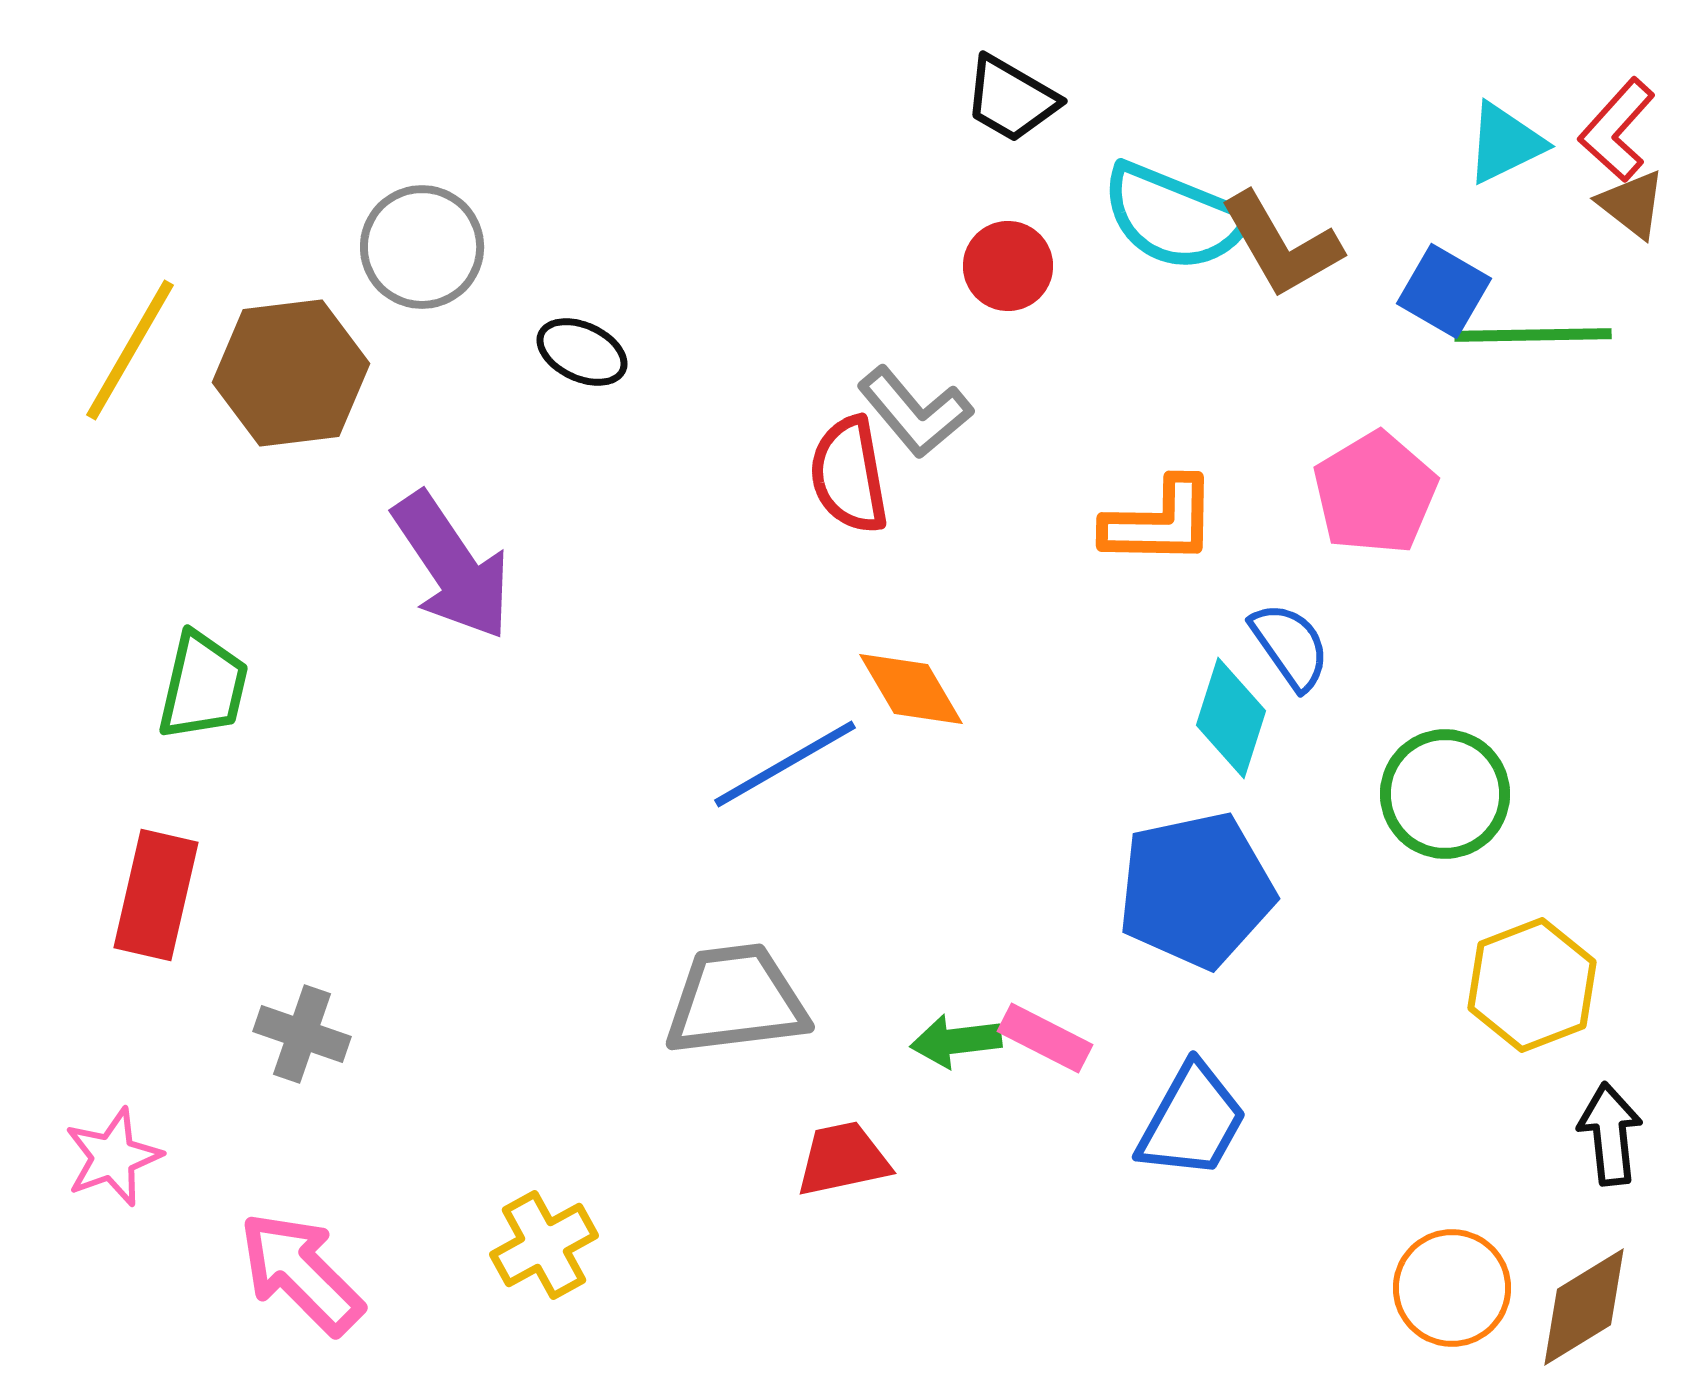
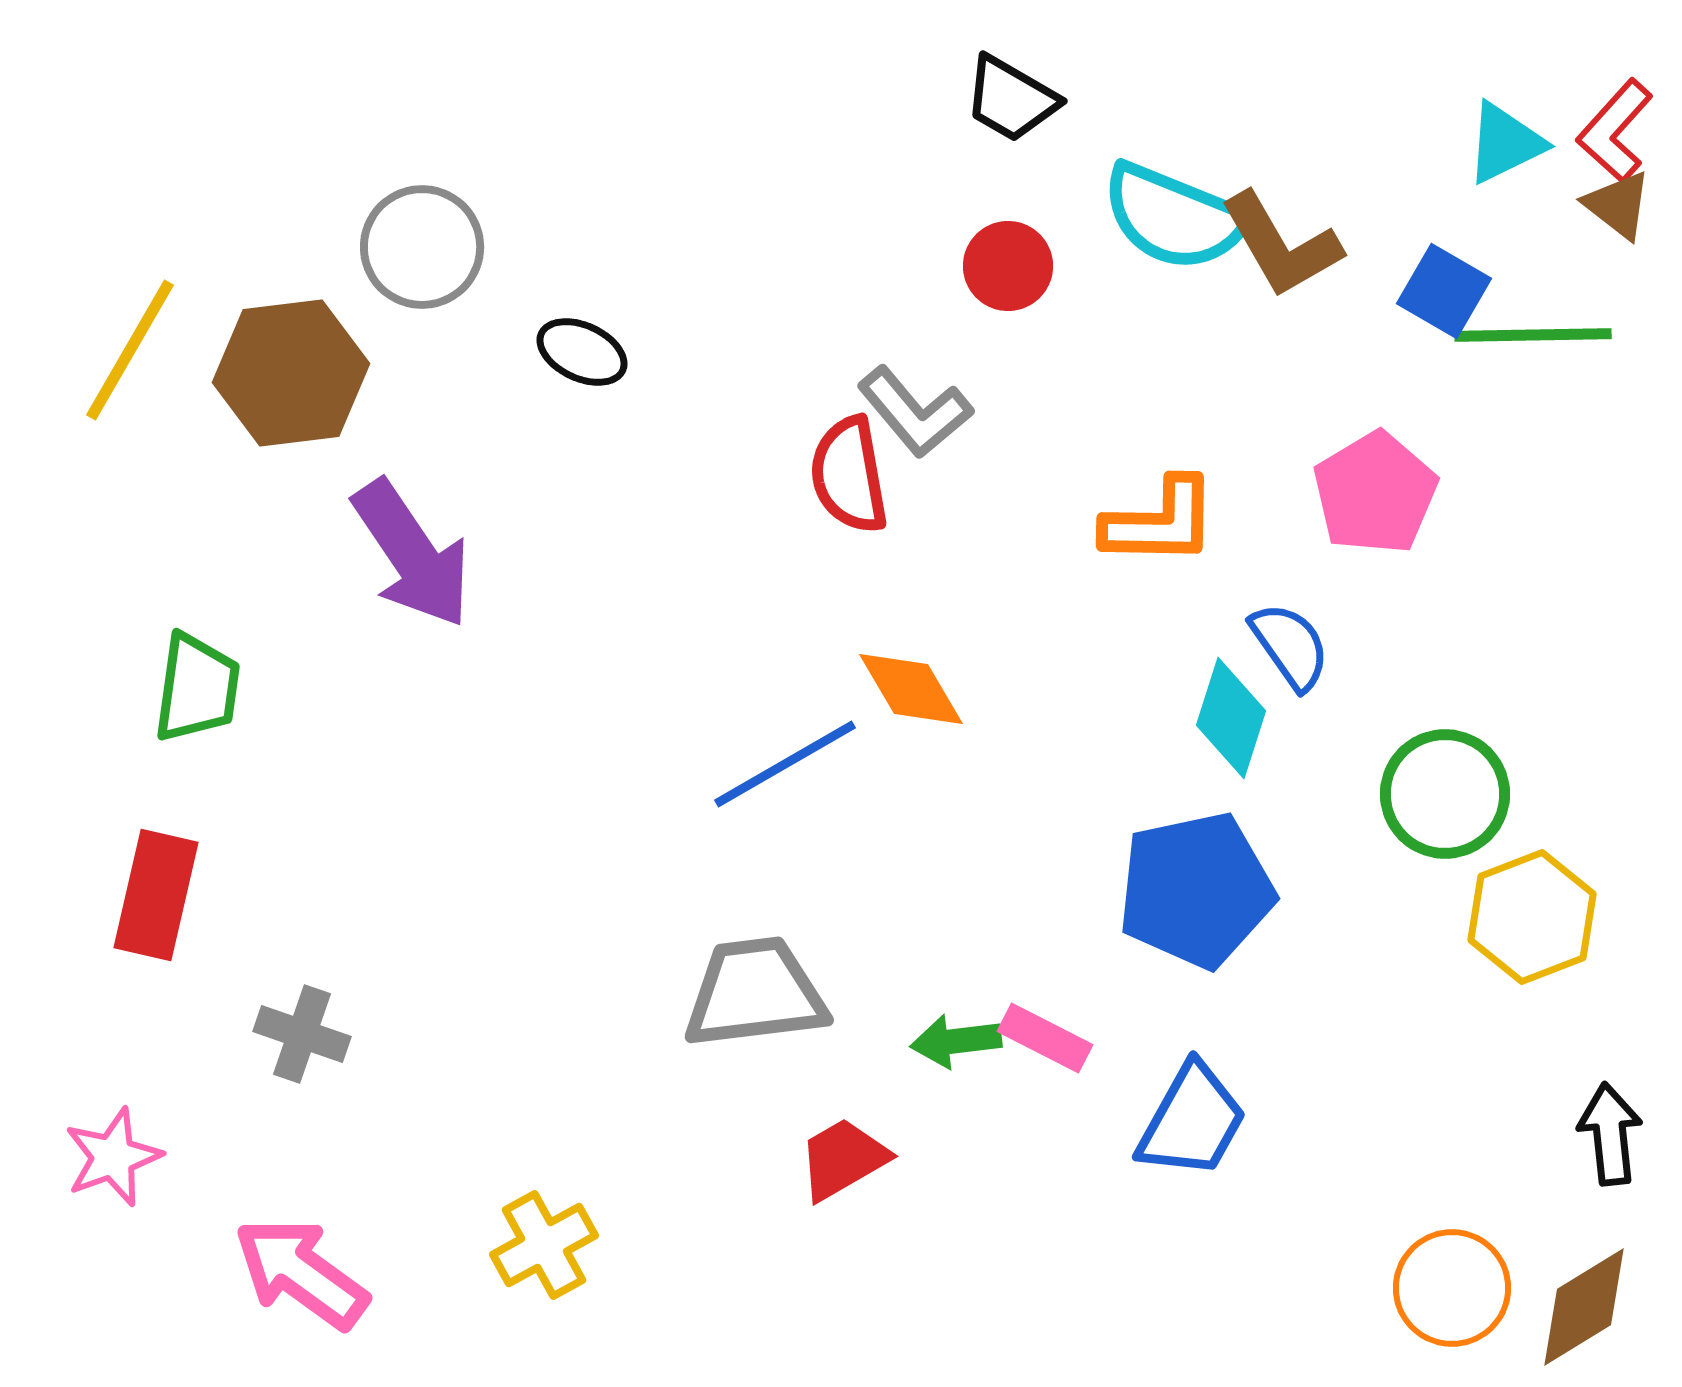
red L-shape: moved 2 px left, 1 px down
brown triangle: moved 14 px left, 1 px down
purple arrow: moved 40 px left, 12 px up
green trapezoid: moved 6 px left, 2 px down; rotated 5 degrees counterclockwise
yellow hexagon: moved 68 px up
gray trapezoid: moved 19 px right, 7 px up
red trapezoid: rotated 18 degrees counterclockwise
pink arrow: rotated 9 degrees counterclockwise
